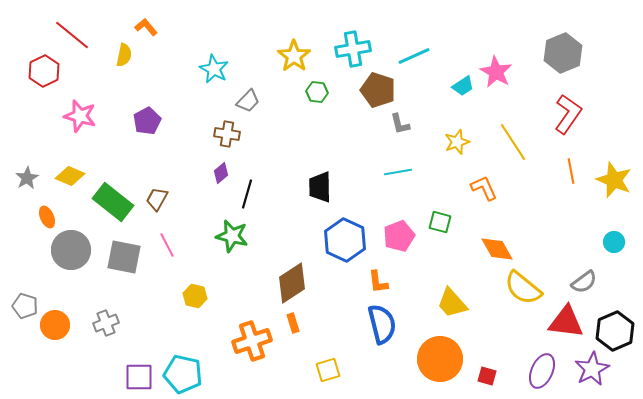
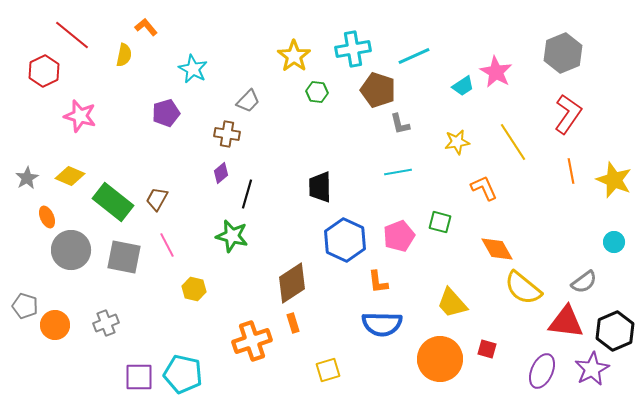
cyan star at (214, 69): moved 21 px left
purple pentagon at (147, 121): moved 19 px right, 8 px up; rotated 12 degrees clockwise
yellow star at (457, 142): rotated 10 degrees clockwise
yellow hexagon at (195, 296): moved 1 px left, 7 px up
blue semicircle at (382, 324): rotated 105 degrees clockwise
red square at (487, 376): moved 27 px up
